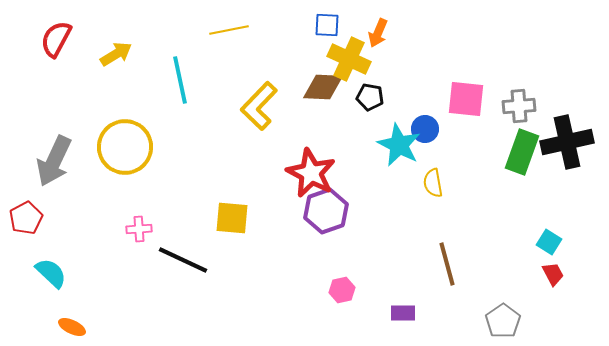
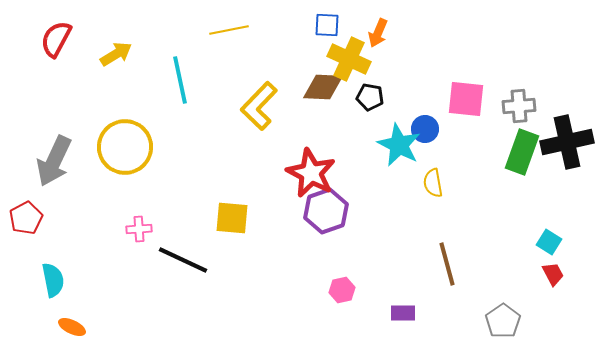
cyan semicircle: moved 2 px right, 7 px down; rotated 36 degrees clockwise
